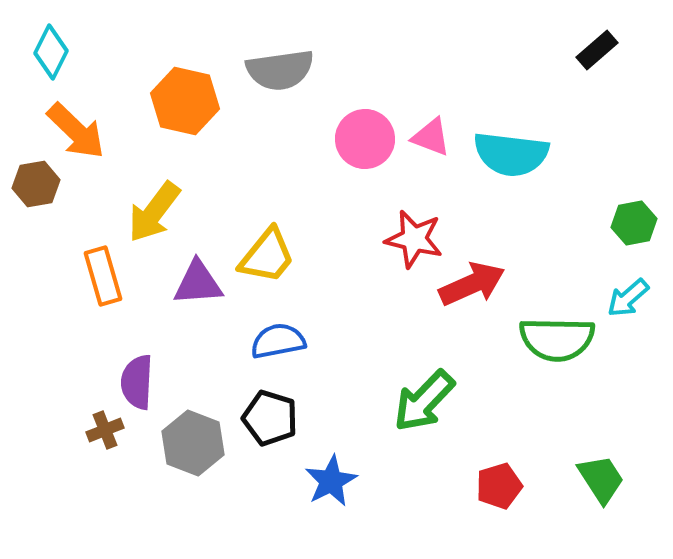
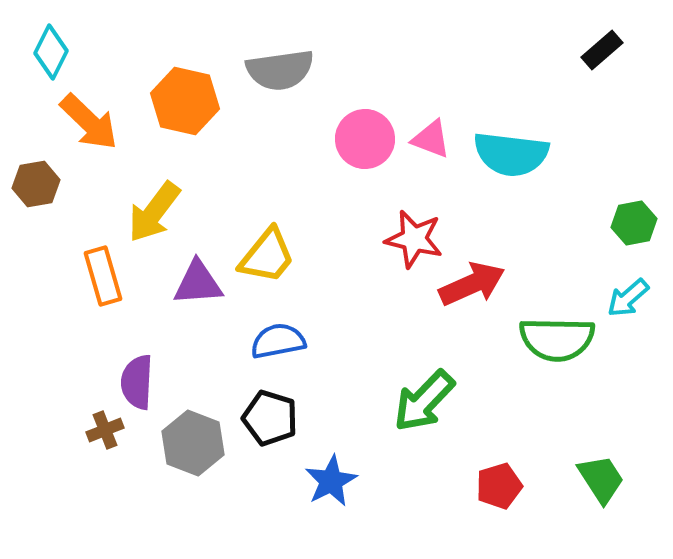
black rectangle: moved 5 px right
orange arrow: moved 13 px right, 9 px up
pink triangle: moved 2 px down
